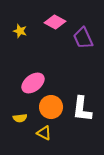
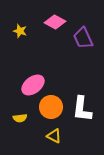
pink ellipse: moved 2 px down
yellow triangle: moved 10 px right, 3 px down
